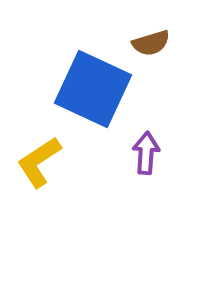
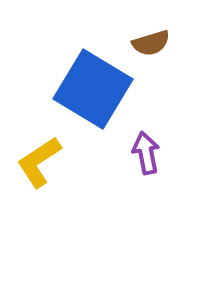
blue square: rotated 6 degrees clockwise
purple arrow: rotated 15 degrees counterclockwise
